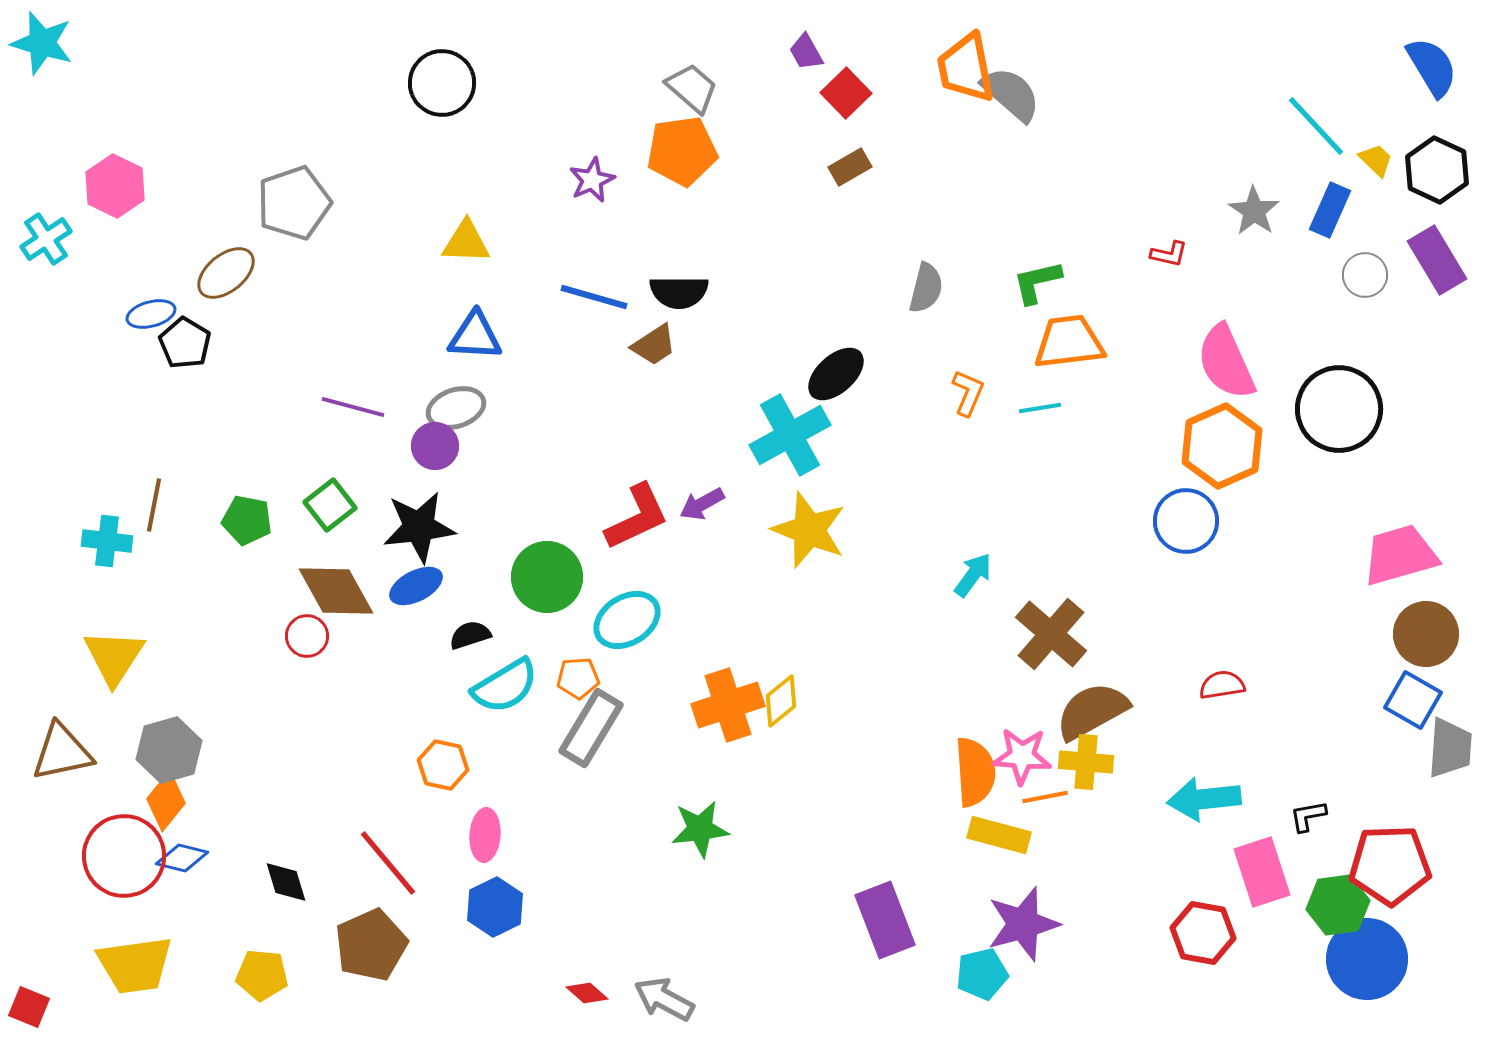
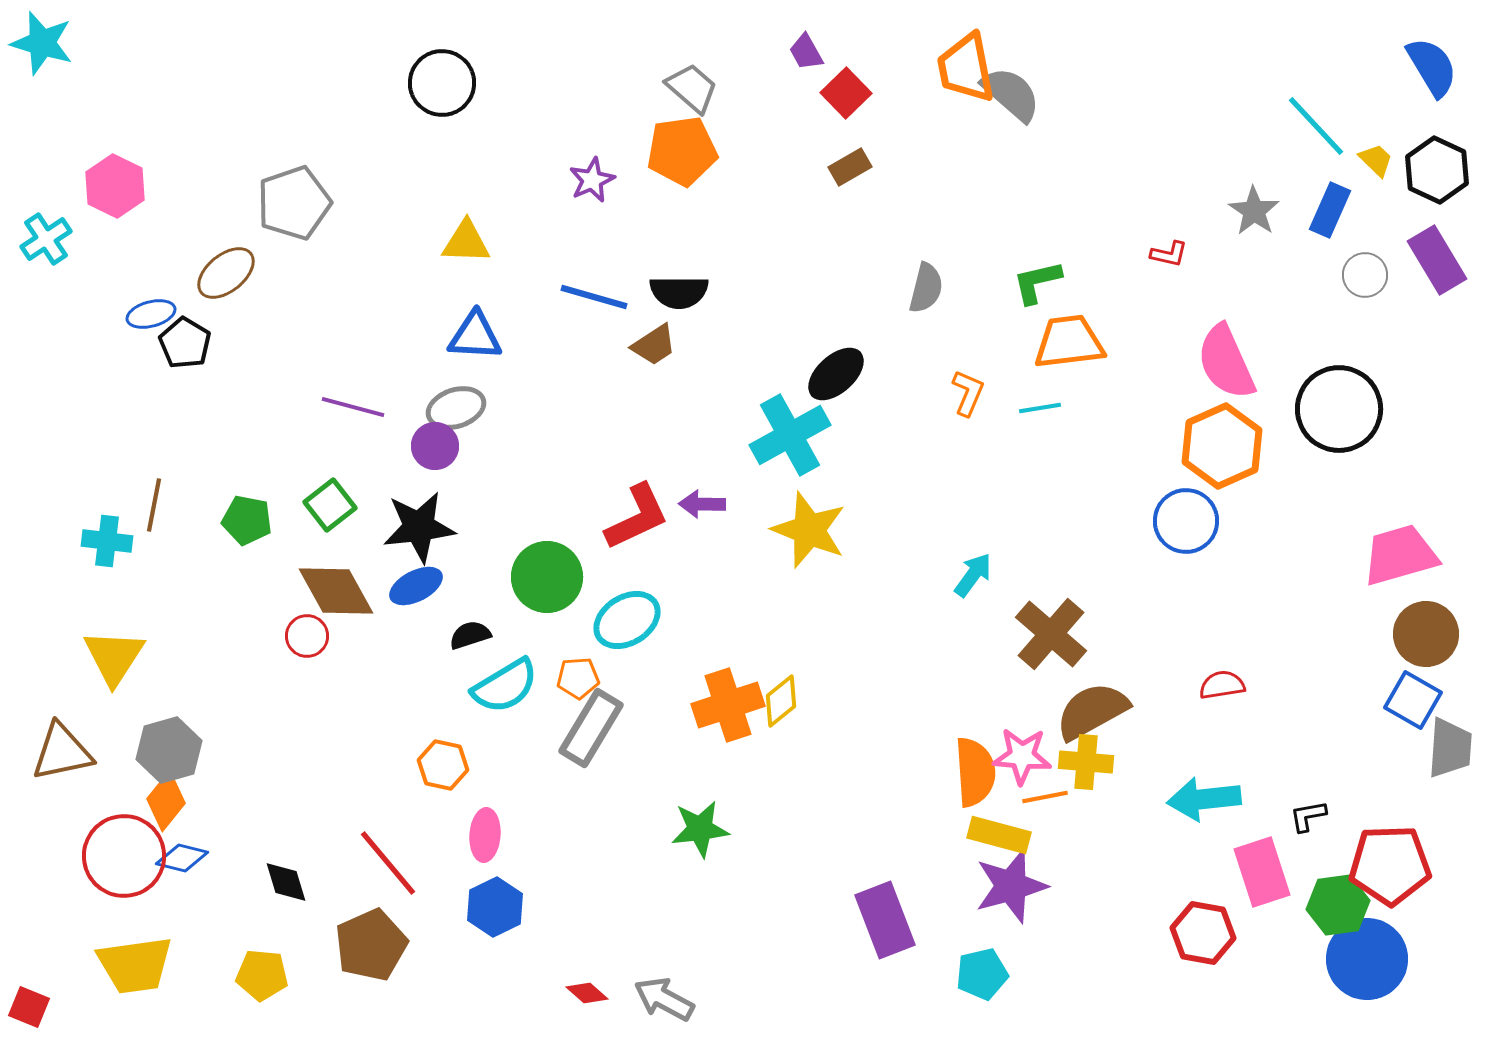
purple arrow at (702, 504): rotated 30 degrees clockwise
purple star at (1023, 924): moved 12 px left, 38 px up
